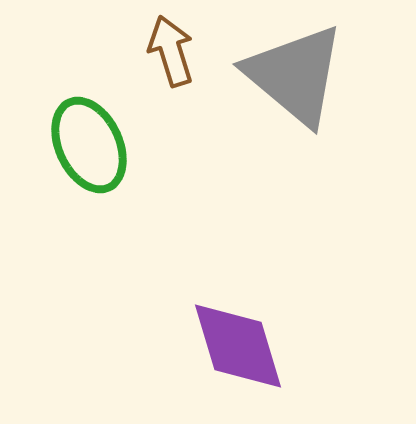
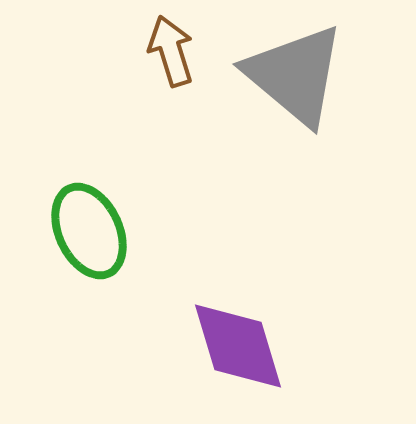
green ellipse: moved 86 px down
